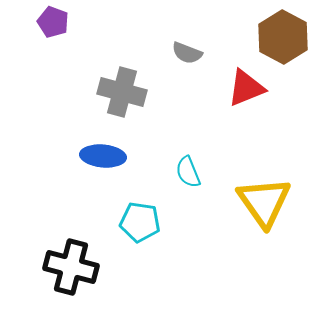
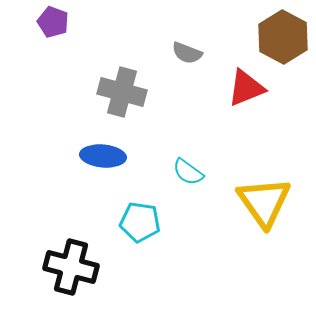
cyan semicircle: rotated 32 degrees counterclockwise
